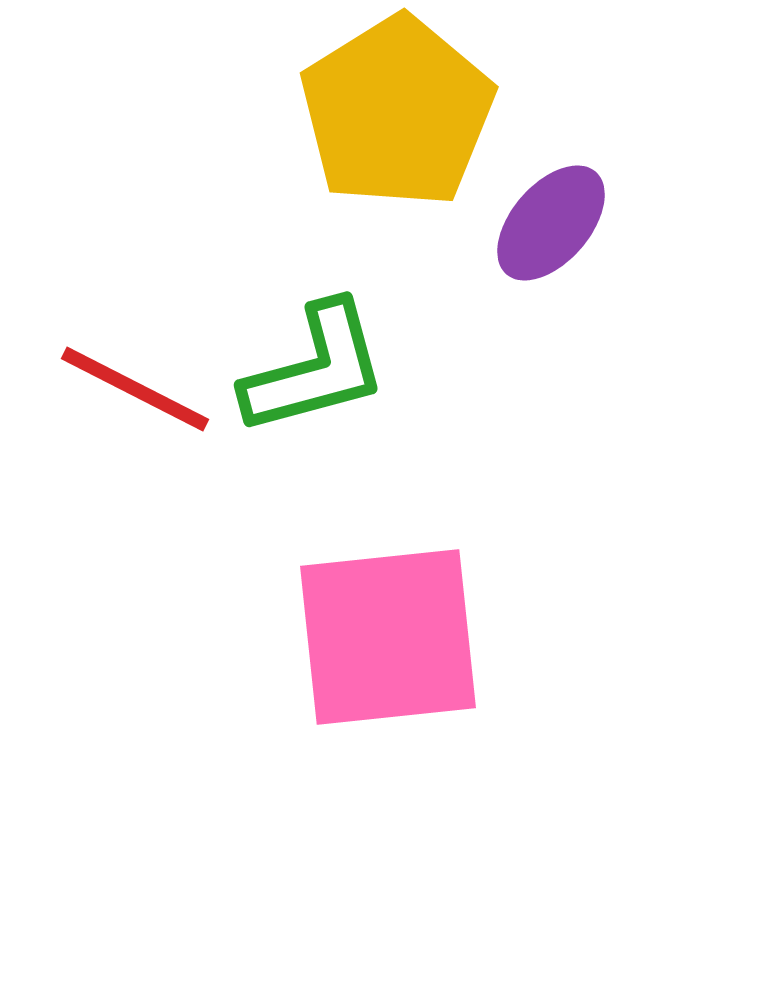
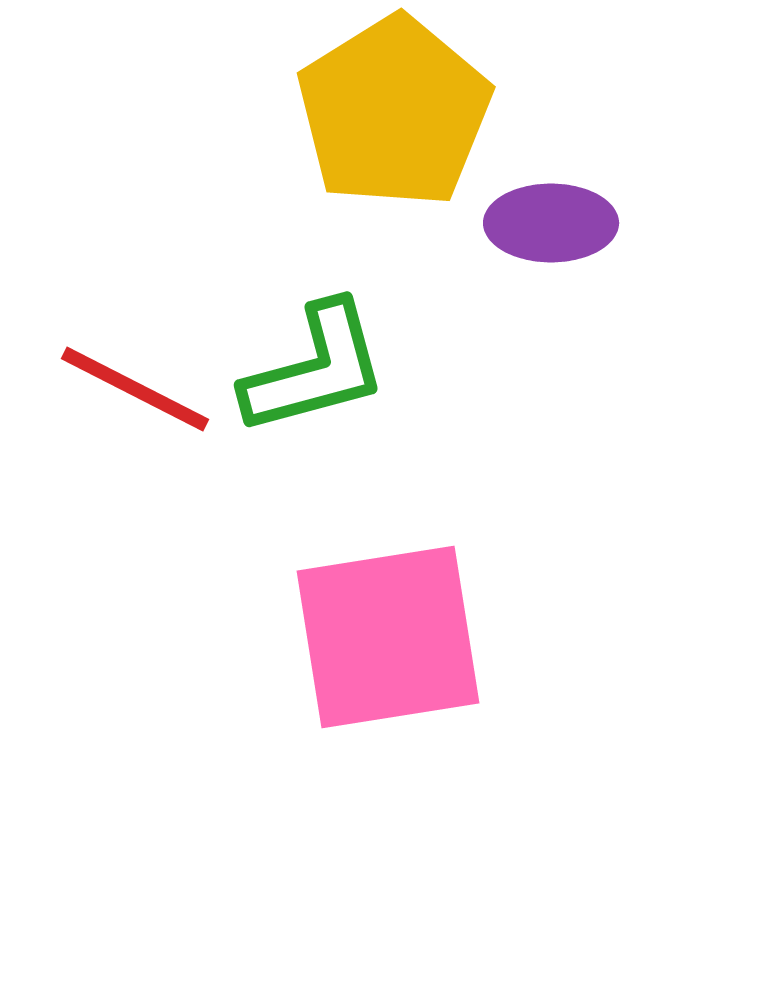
yellow pentagon: moved 3 px left
purple ellipse: rotated 49 degrees clockwise
pink square: rotated 3 degrees counterclockwise
